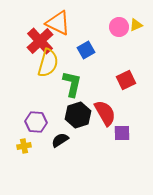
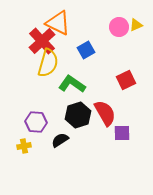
red cross: moved 2 px right
green L-shape: rotated 68 degrees counterclockwise
